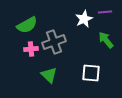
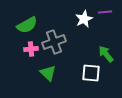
green arrow: moved 14 px down
green triangle: moved 1 px left, 2 px up
